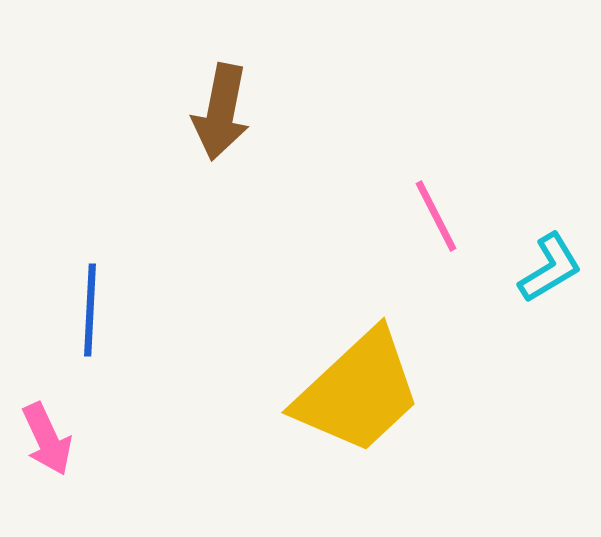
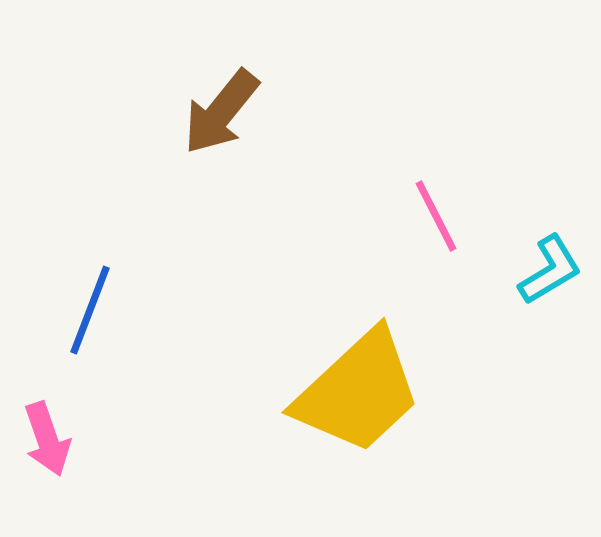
brown arrow: rotated 28 degrees clockwise
cyan L-shape: moved 2 px down
blue line: rotated 18 degrees clockwise
pink arrow: rotated 6 degrees clockwise
